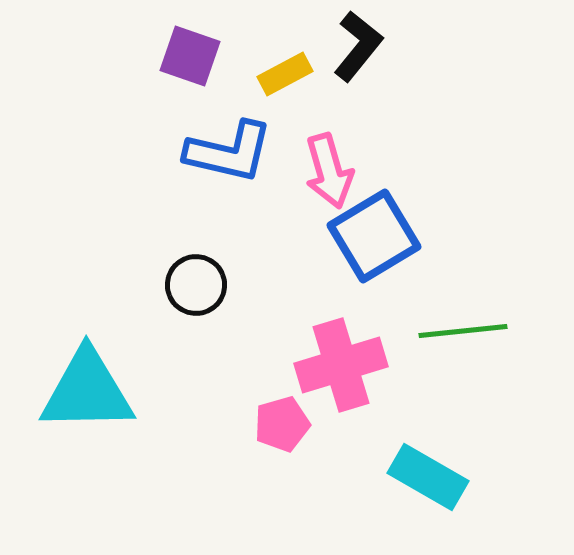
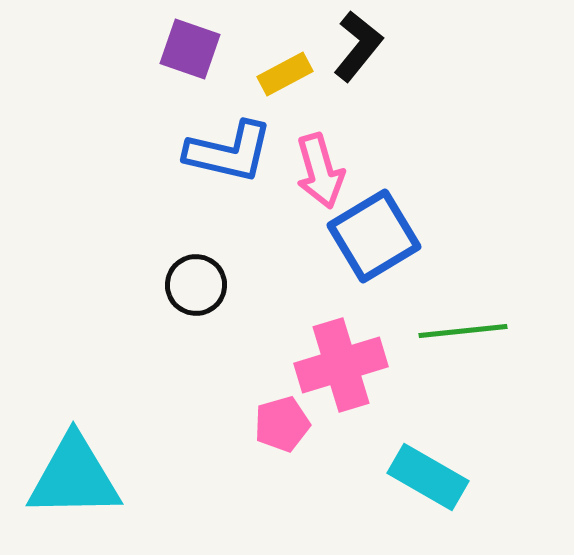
purple square: moved 7 px up
pink arrow: moved 9 px left
cyan triangle: moved 13 px left, 86 px down
